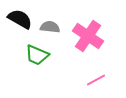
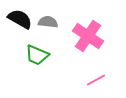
gray semicircle: moved 2 px left, 5 px up
